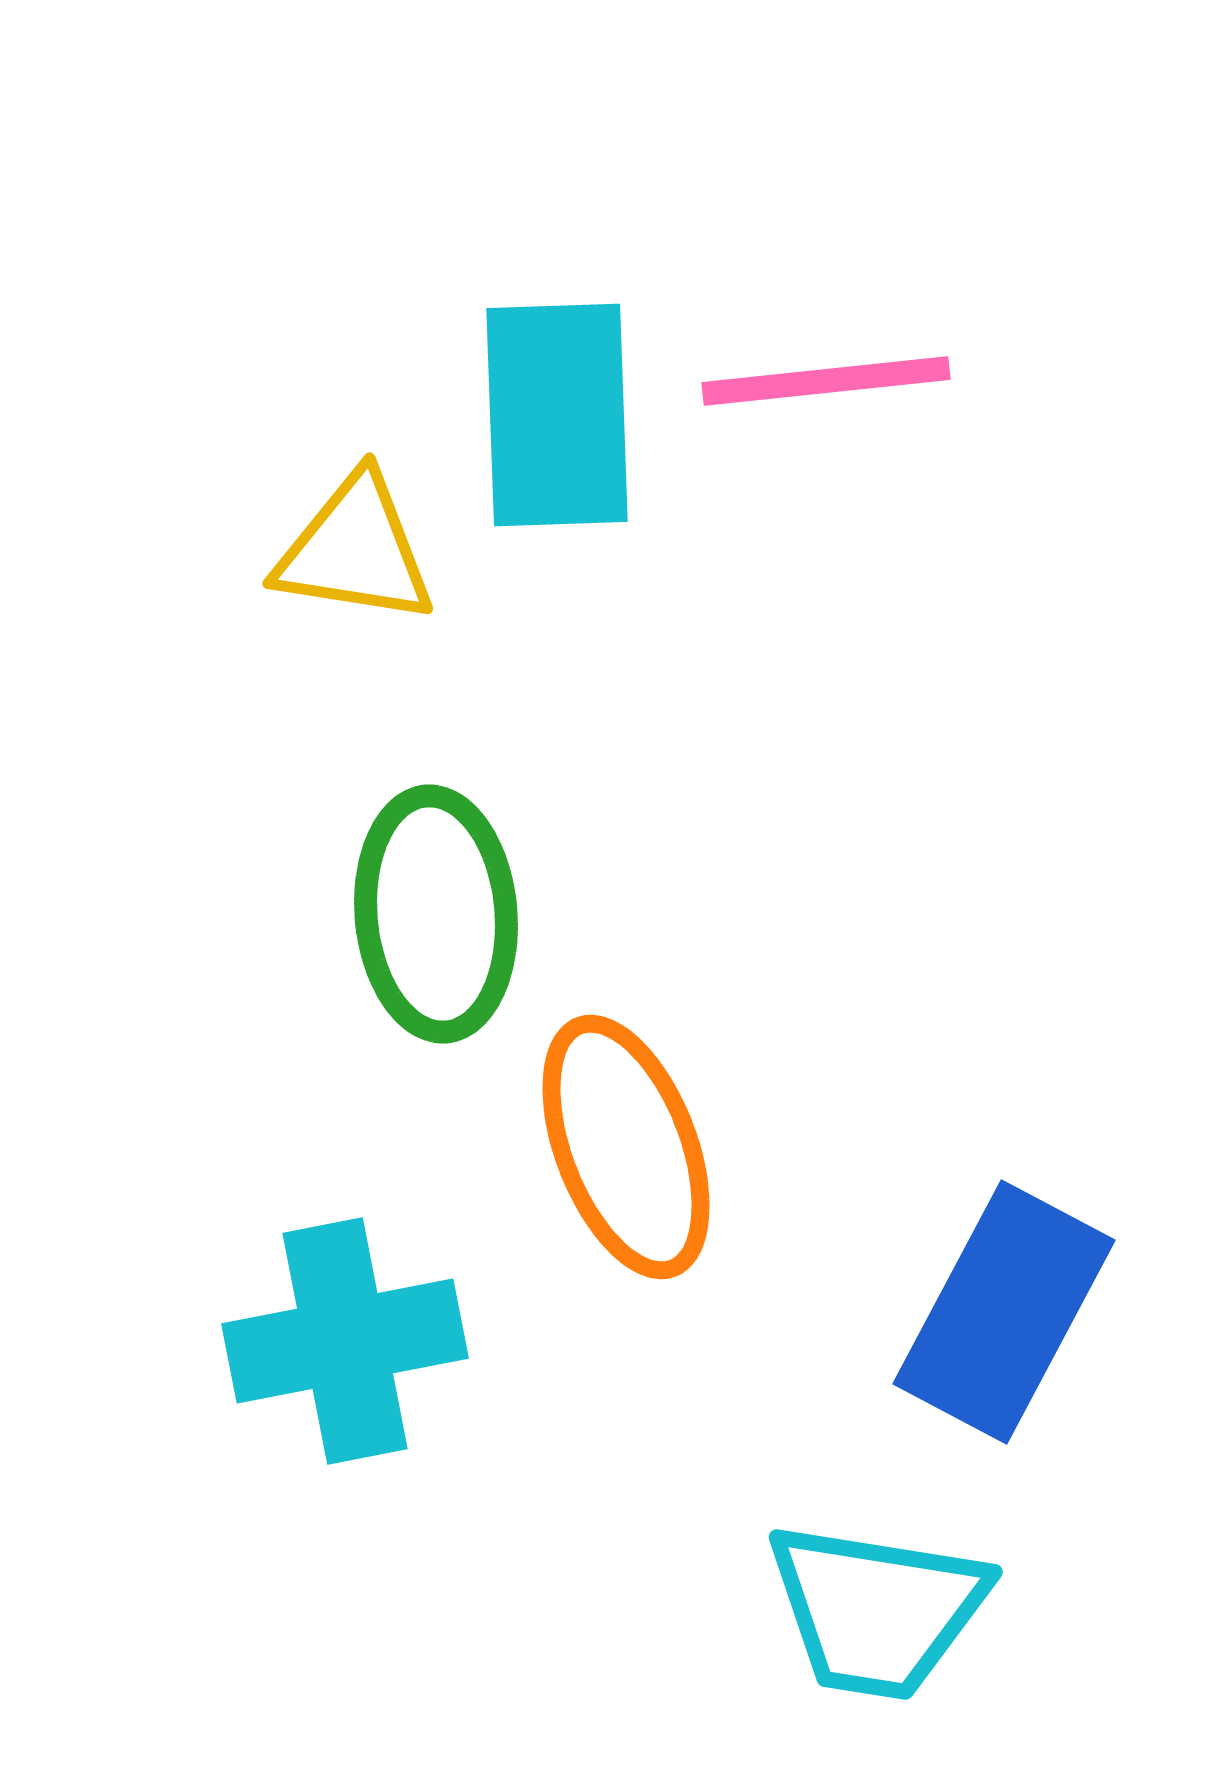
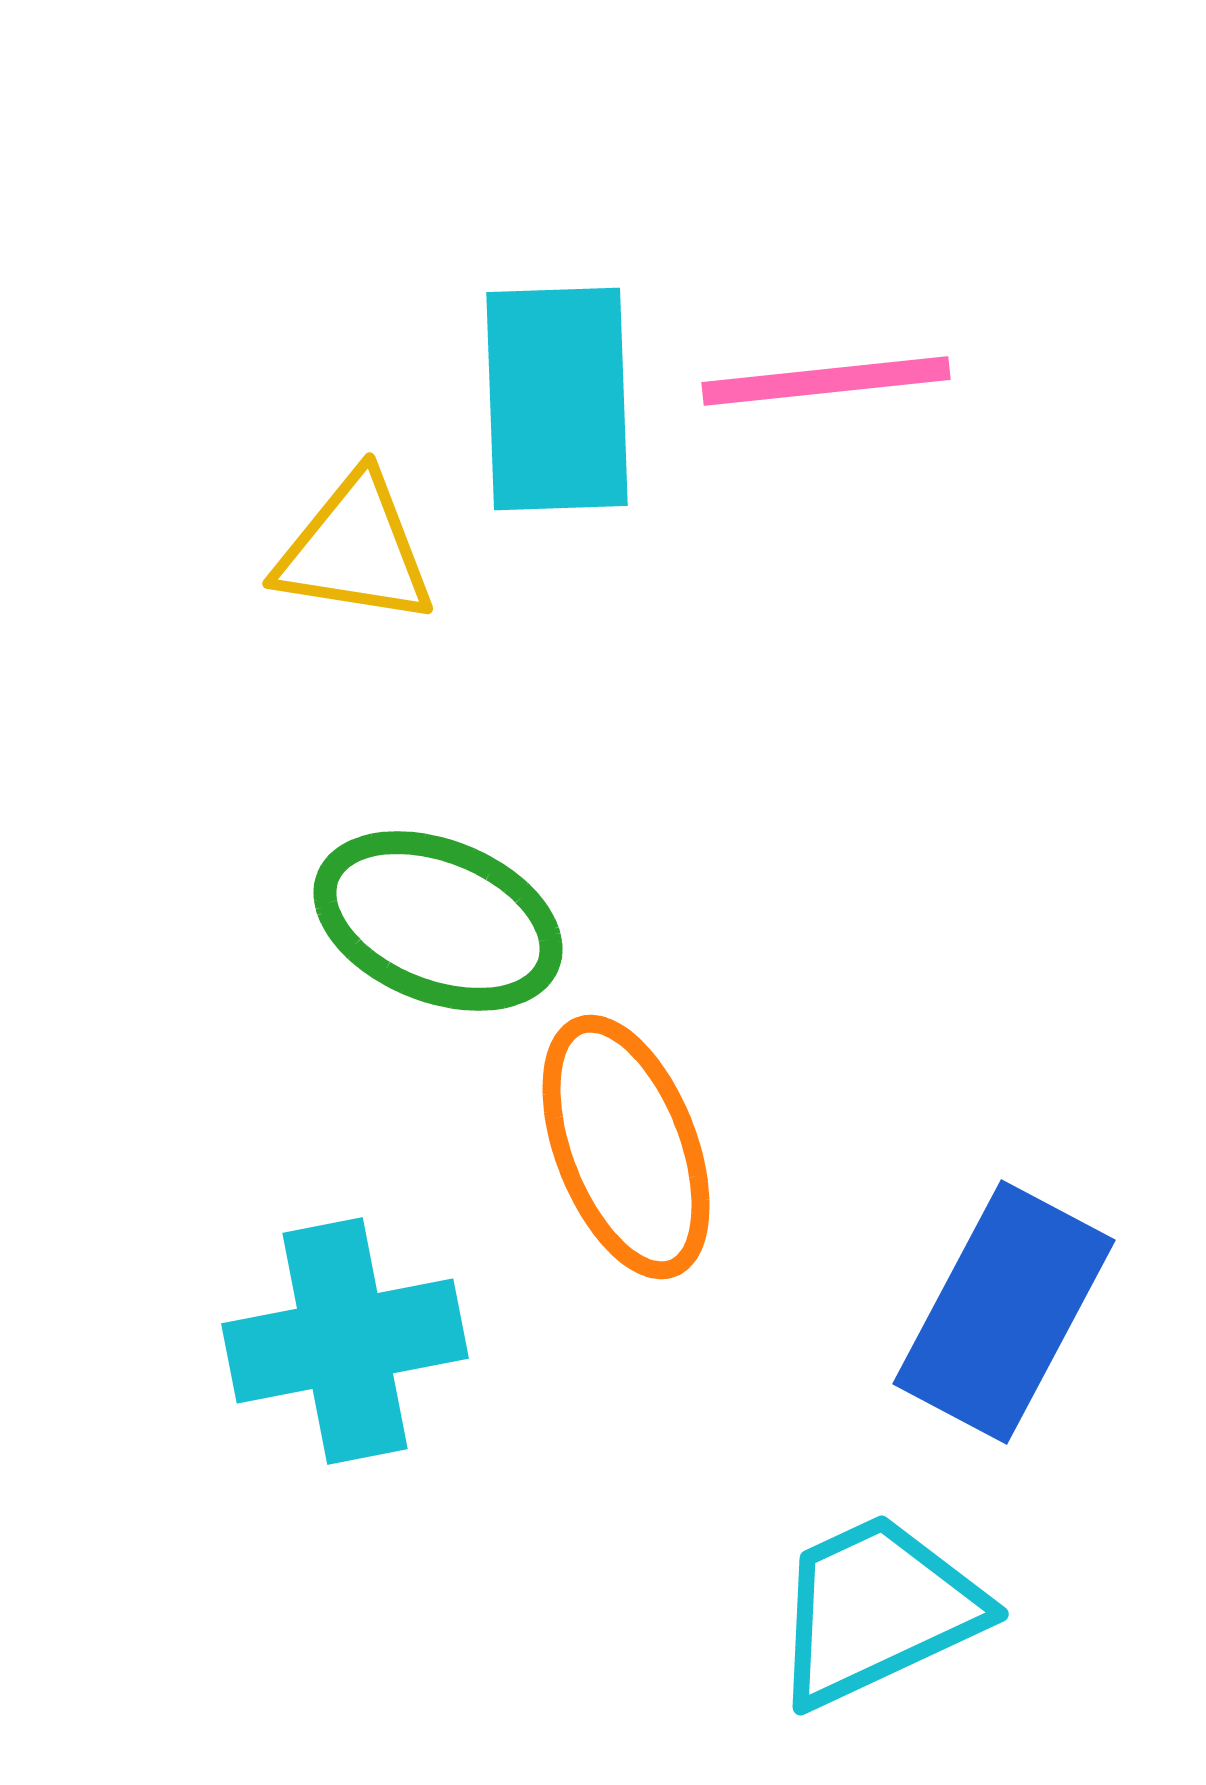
cyan rectangle: moved 16 px up
green ellipse: moved 2 px right, 7 px down; rotated 63 degrees counterclockwise
cyan trapezoid: rotated 146 degrees clockwise
